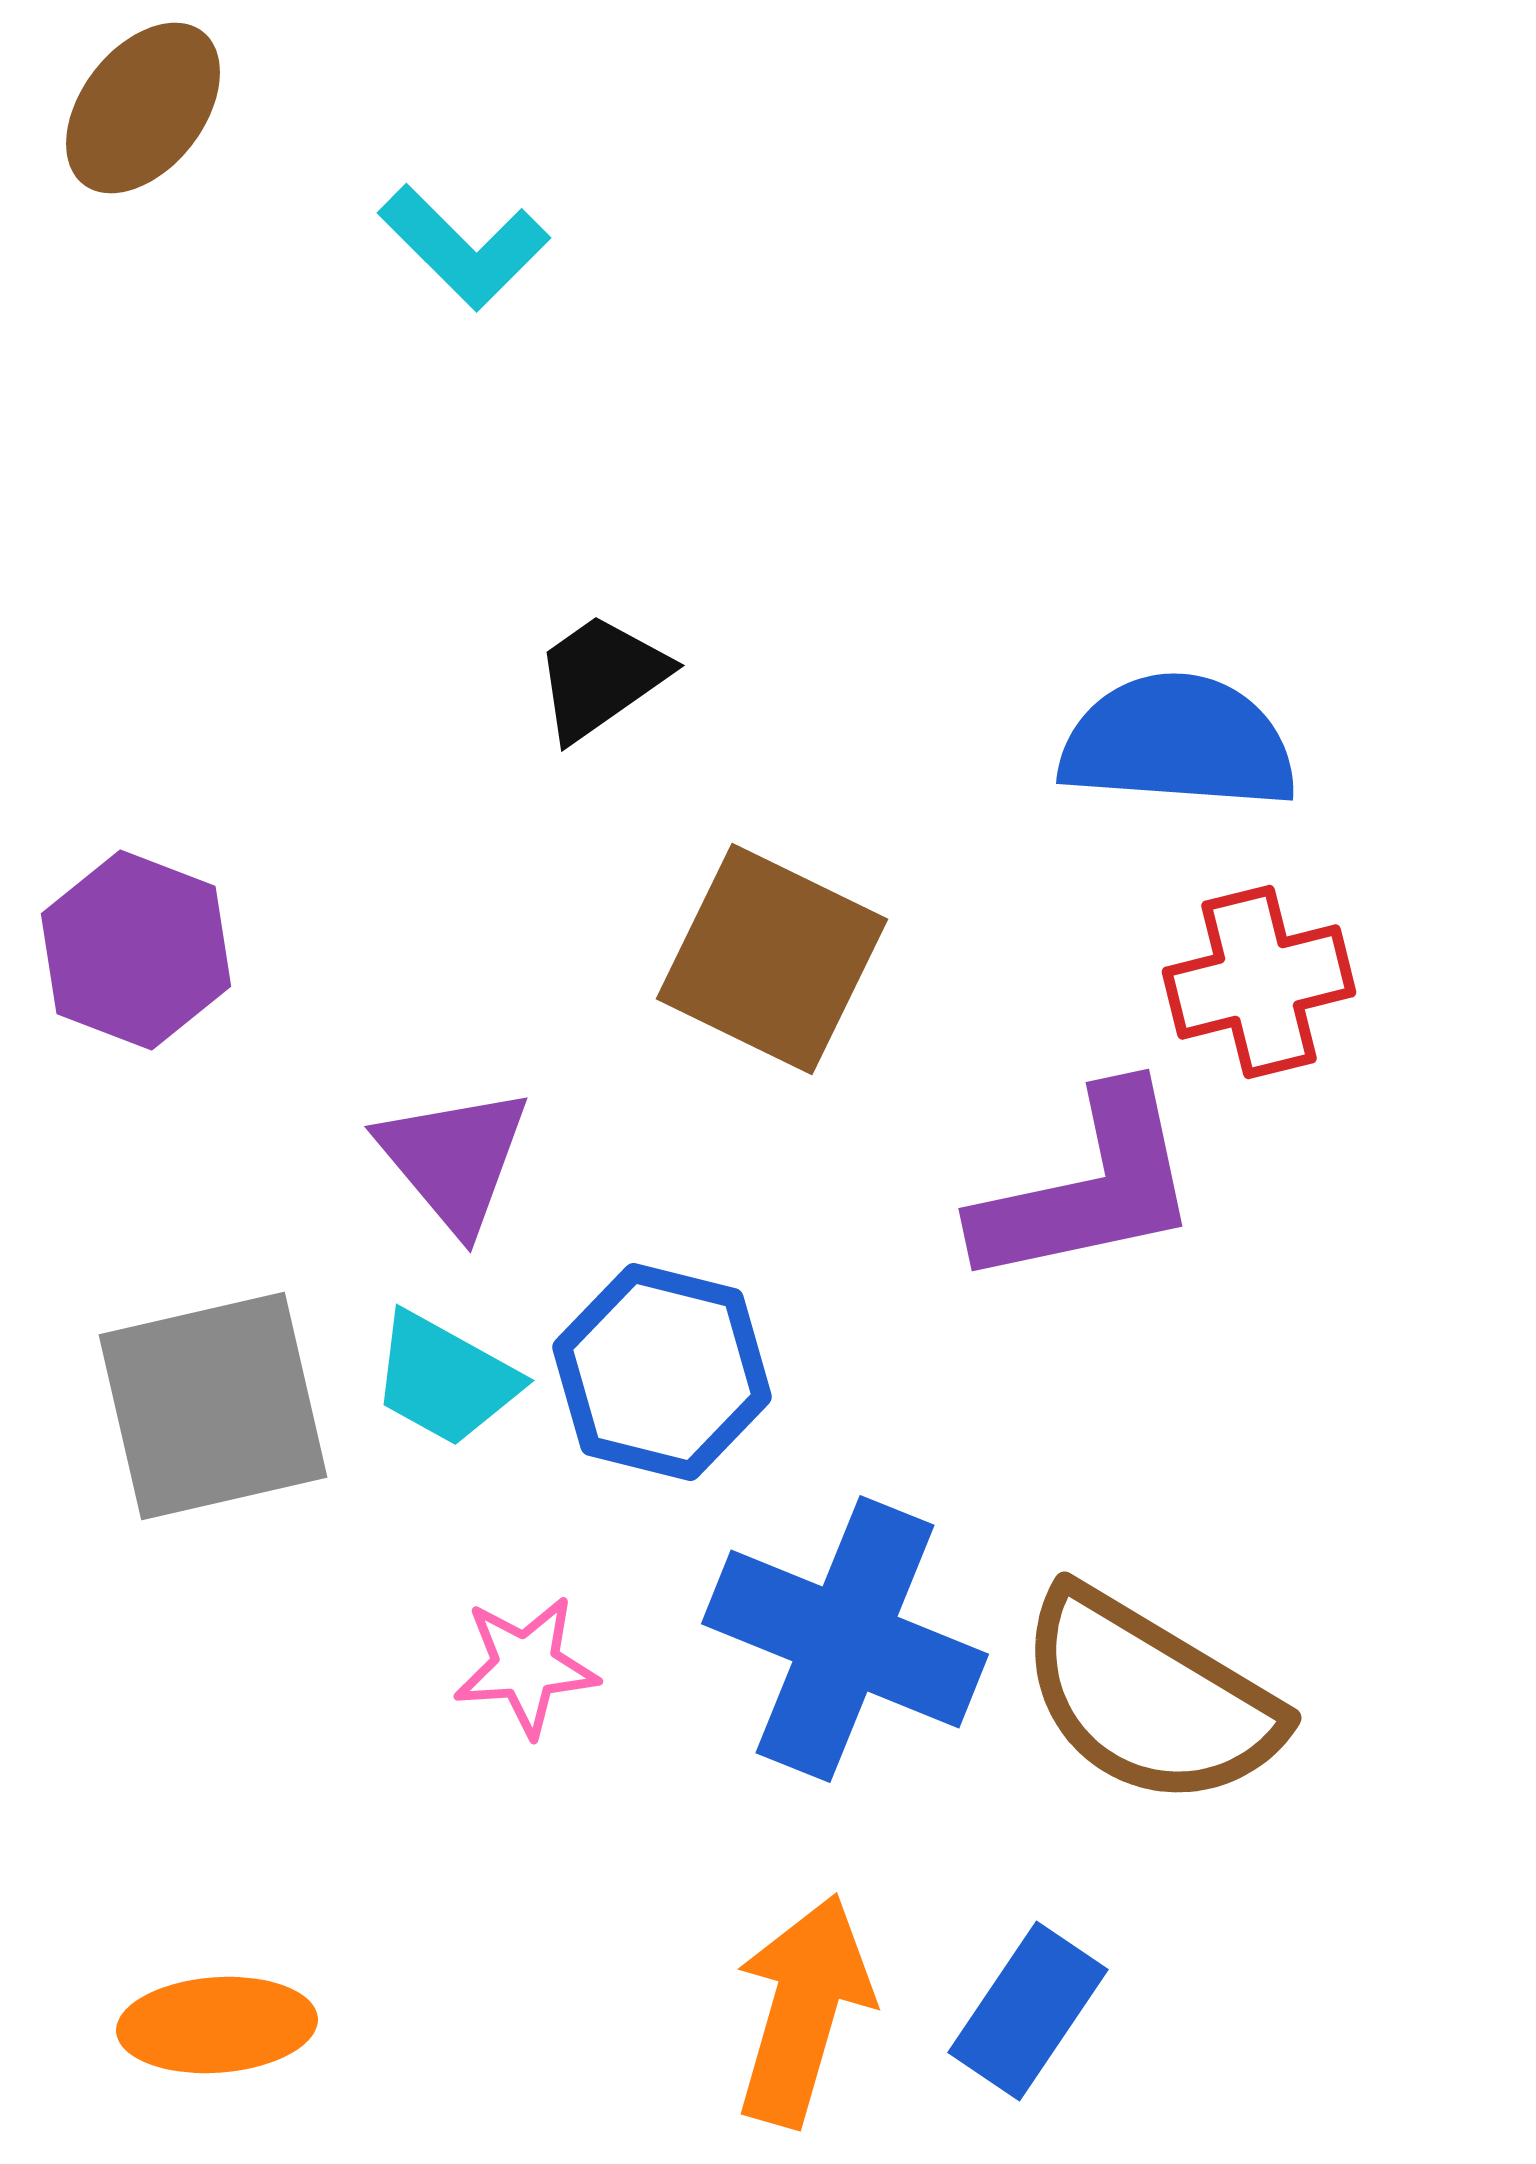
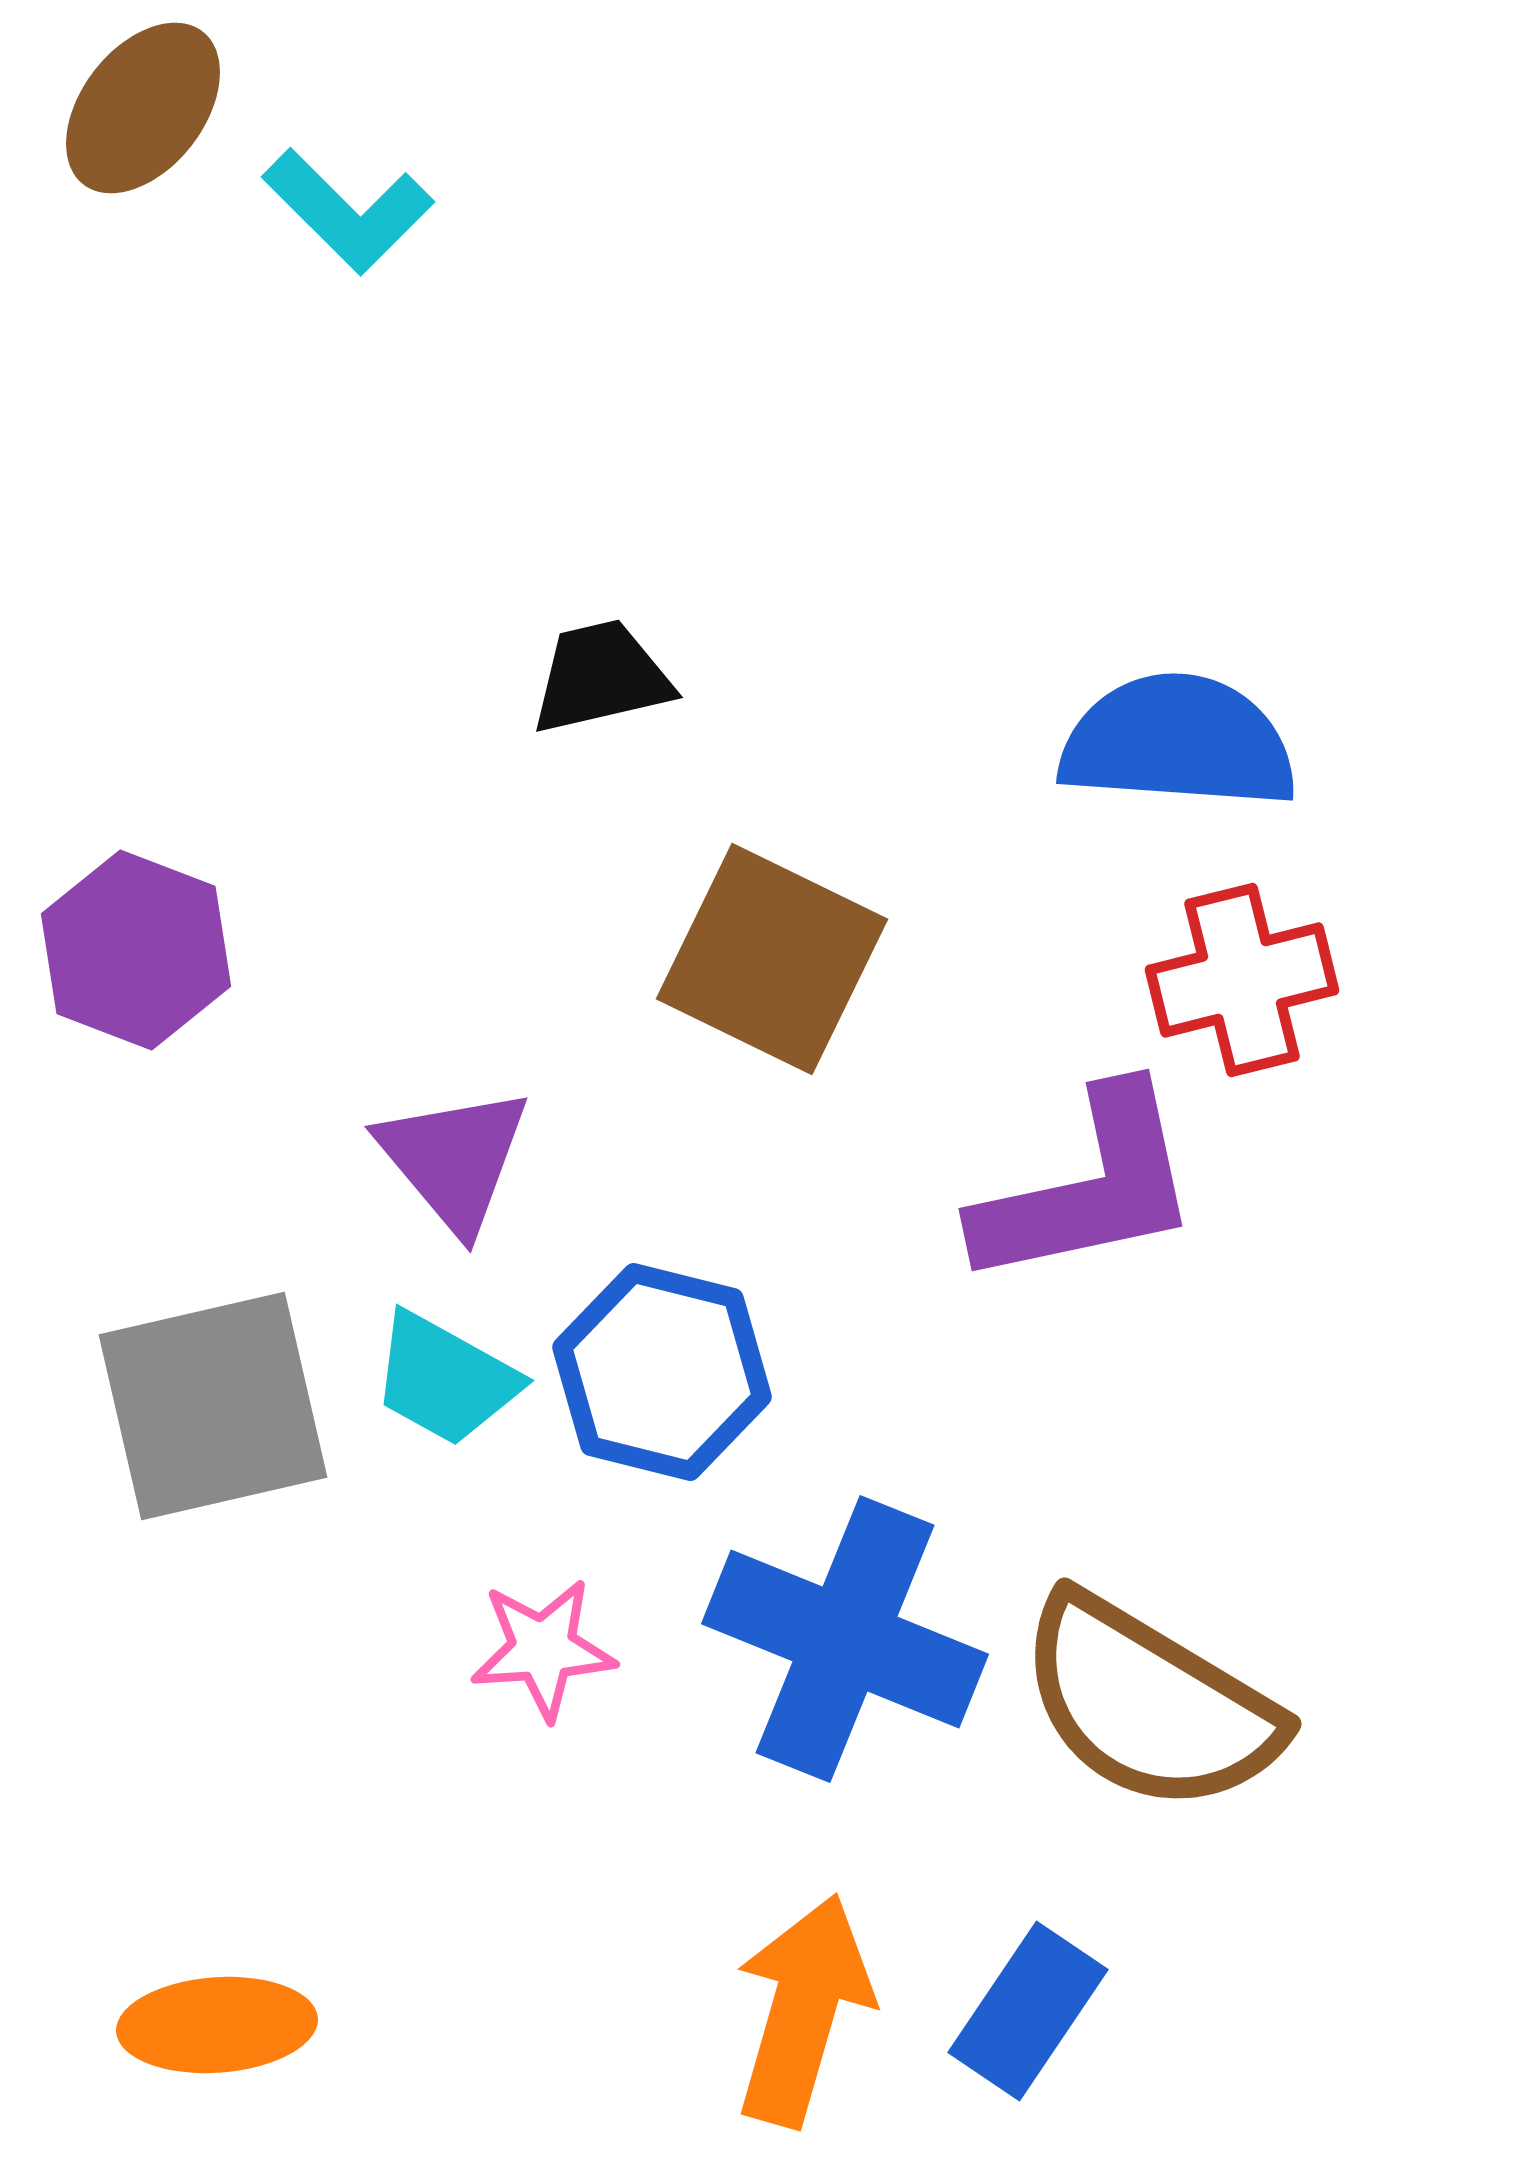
cyan L-shape: moved 116 px left, 36 px up
black trapezoid: rotated 22 degrees clockwise
red cross: moved 17 px left, 2 px up
pink star: moved 17 px right, 17 px up
brown semicircle: moved 6 px down
